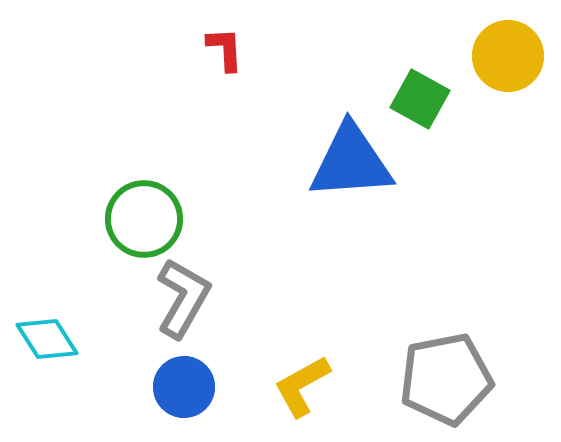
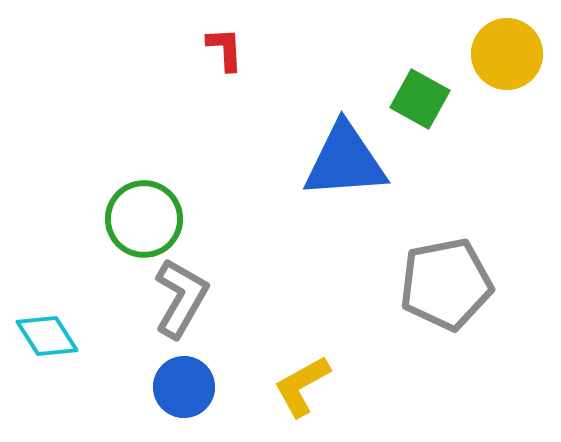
yellow circle: moved 1 px left, 2 px up
blue triangle: moved 6 px left, 1 px up
gray L-shape: moved 2 px left
cyan diamond: moved 3 px up
gray pentagon: moved 95 px up
